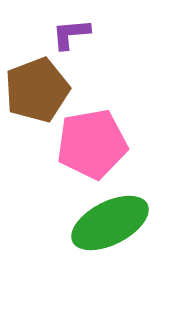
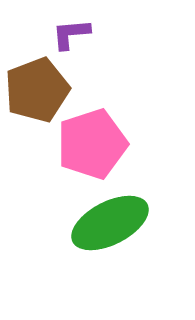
pink pentagon: rotated 8 degrees counterclockwise
